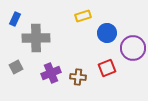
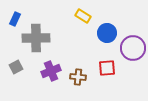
yellow rectangle: rotated 49 degrees clockwise
red square: rotated 18 degrees clockwise
purple cross: moved 2 px up
